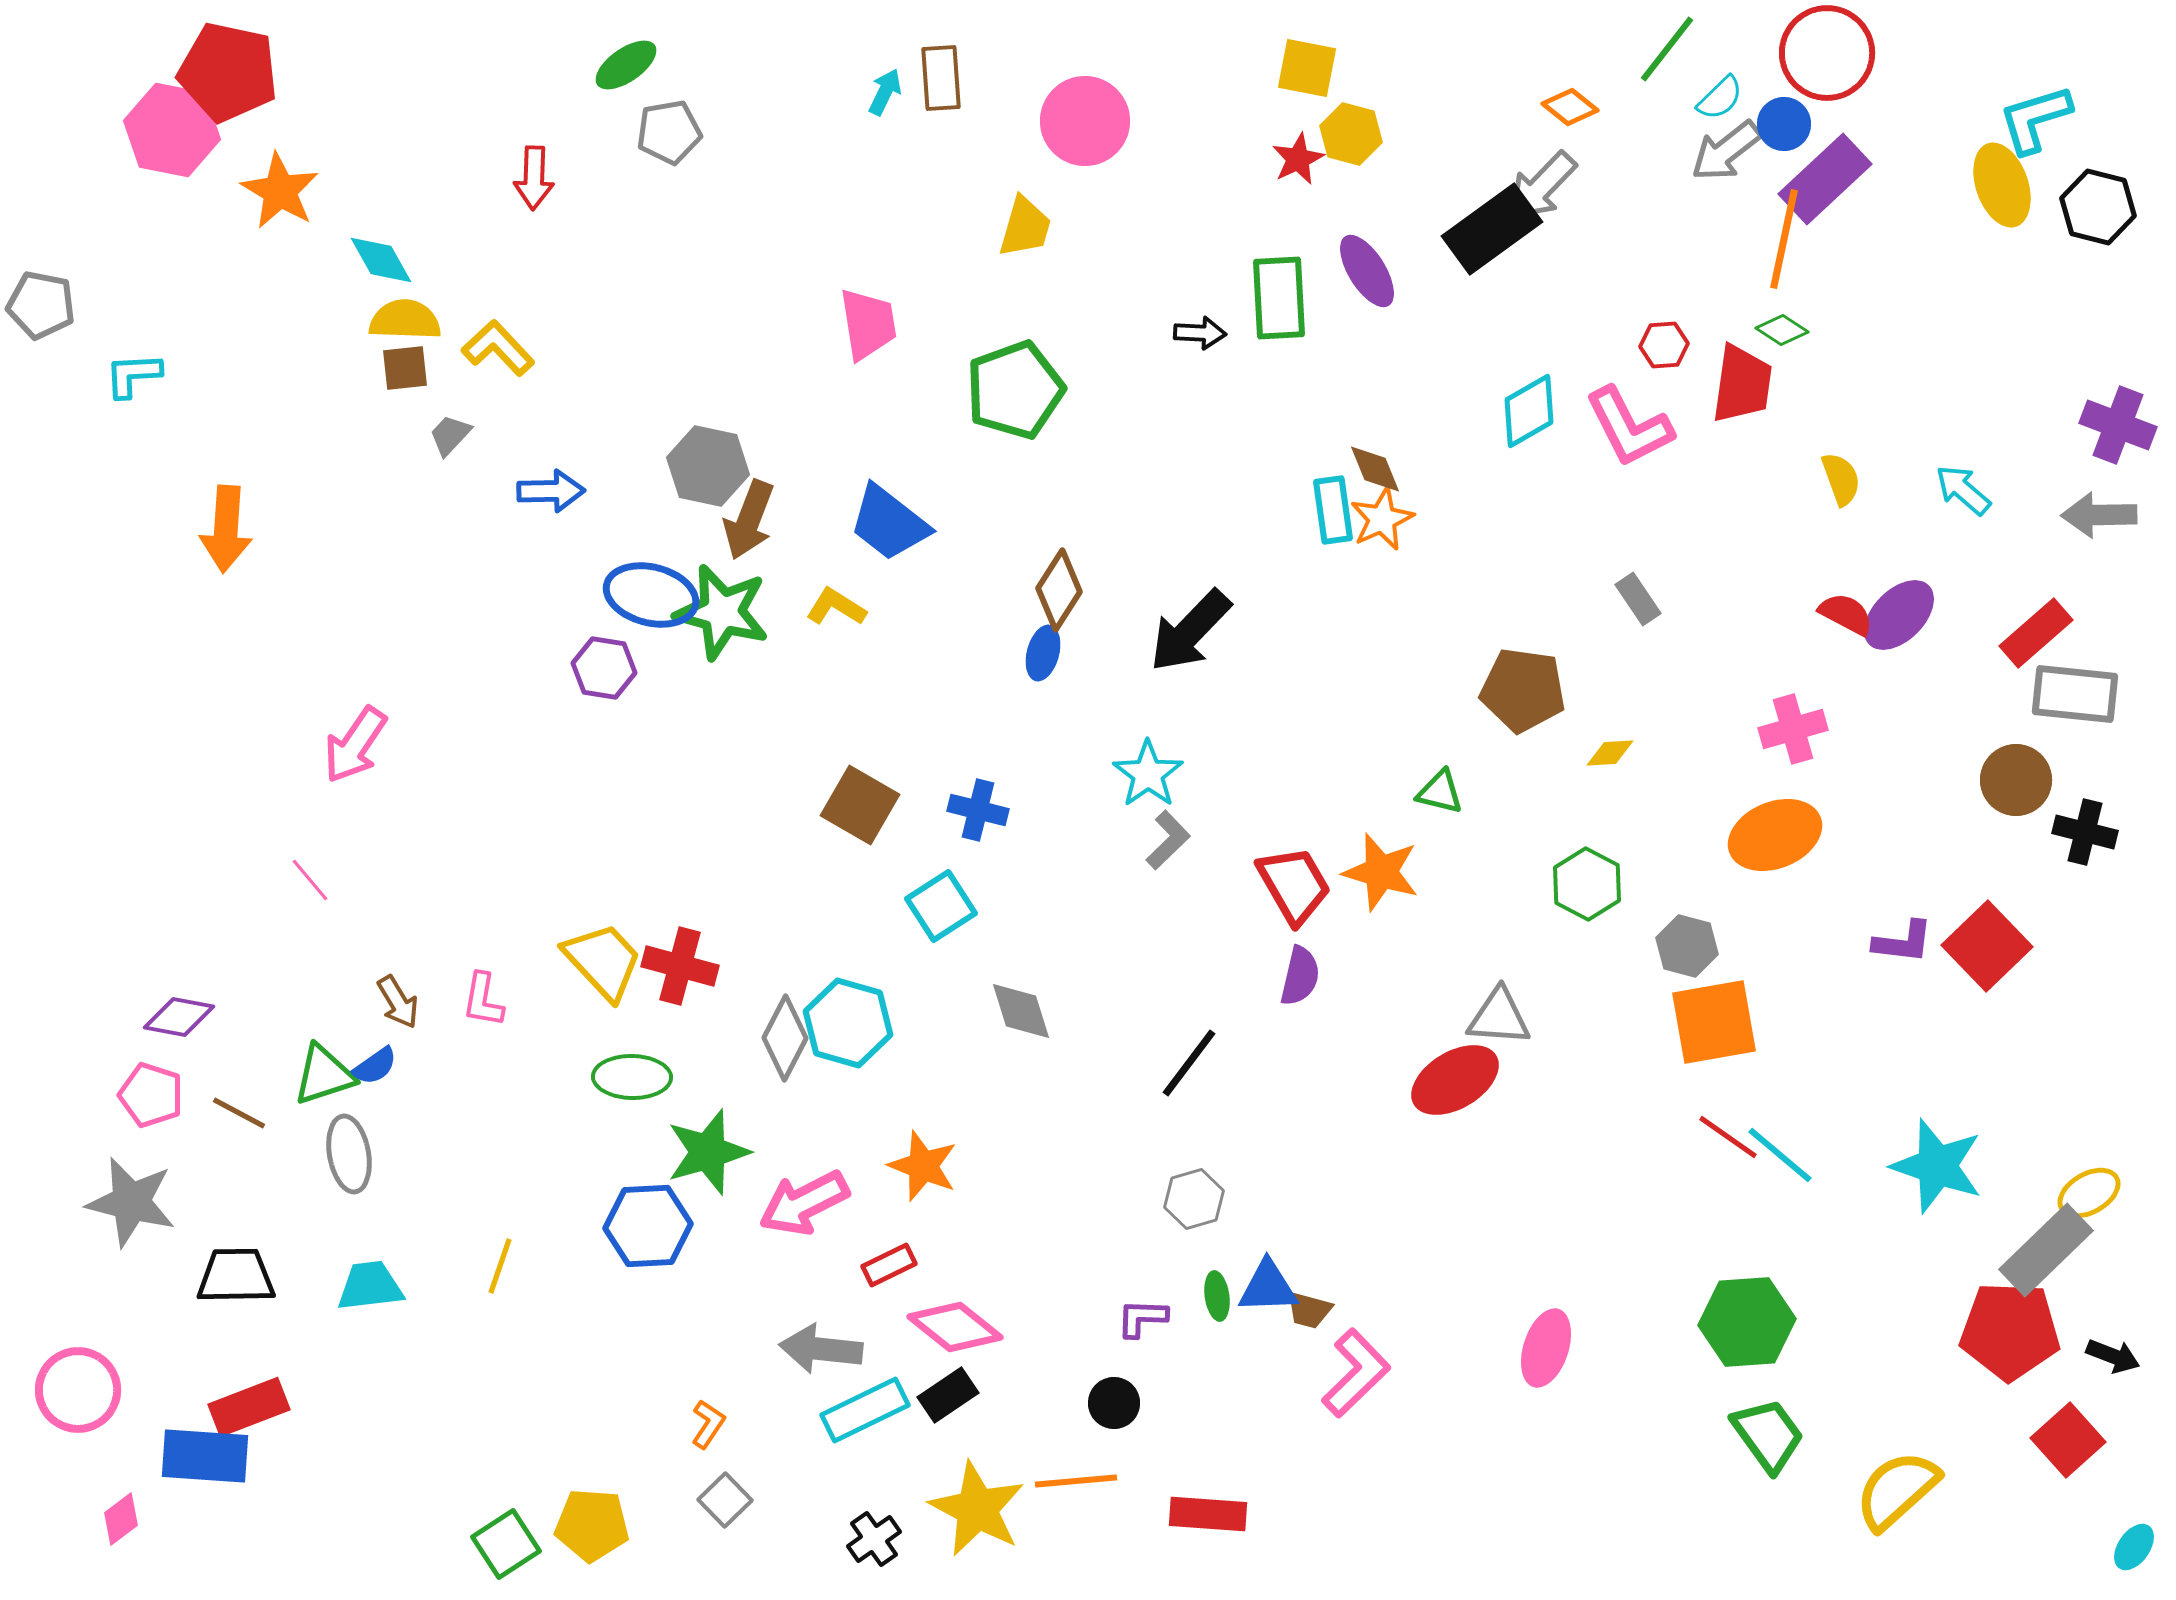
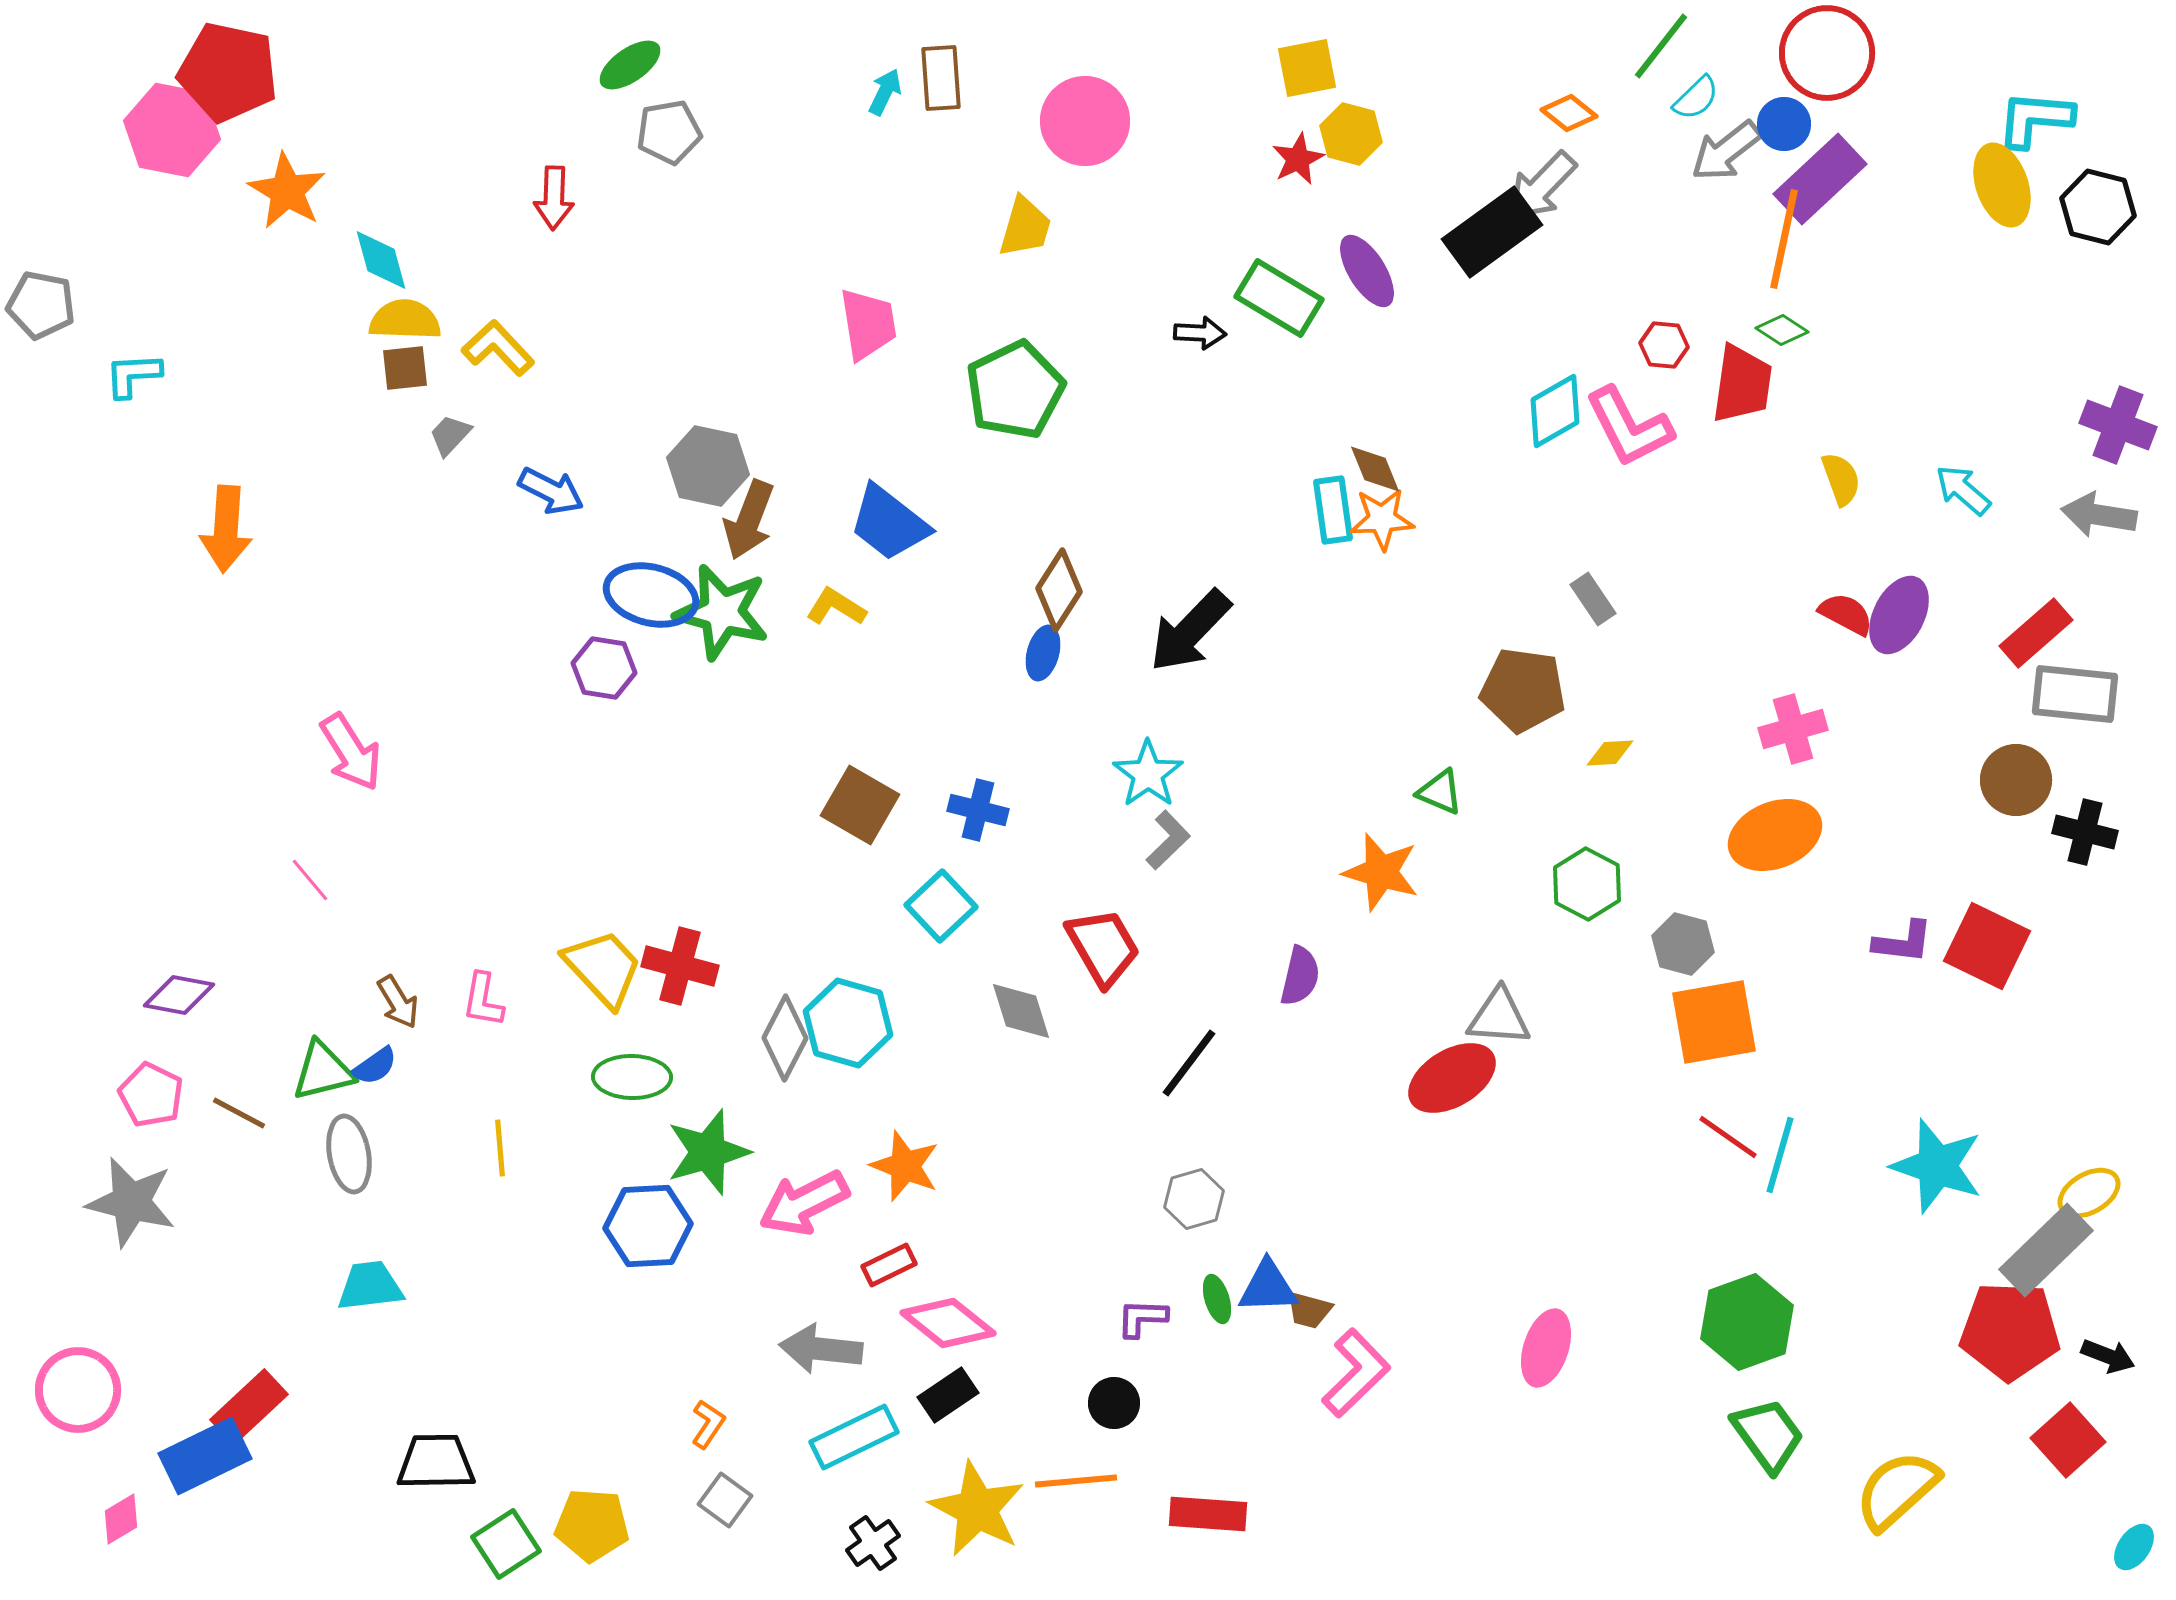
green line at (1667, 49): moved 6 px left, 3 px up
green ellipse at (626, 65): moved 4 px right
yellow square at (1307, 68): rotated 22 degrees counterclockwise
cyan semicircle at (1720, 98): moved 24 px left
orange diamond at (1570, 107): moved 1 px left, 6 px down
cyan L-shape at (2035, 119): rotated 22 degrees clockwise
red arrow at (534, 178): moved 20 px right, 20 px down
purple rectangle at (1825, 179): moved 5 px left
orange star at (280, 191): moved 7 px right
black rectangle at (1492, 229): moved 3 px down
cyan diamond at (381, 260): rotated 14 degrees clockwise
green rectangle at (1279, 298): rotated 56 degrees counterclockwise
red hexagon at (1664, 345): rotated 9 degrees clockwise
green pentagon at (1015, 390): rotated 6 degrees counterclockwise
cyan diamond at (1529, 411): moved 26 px right
blue arrow at (551, 491): rotated 28 degrees clockwise
gray arrow at (2099, 515): rotated 10 degrees clockwise
orange star at (1382, 519): rotated 22 degrees clockwise
gray rectangle at (1638, 599): moved 45 px left
purple ellipse at (1899, 615): rotated 18 degrees counterclockwise
pink arrow at (355, 745): moved 4 px left, 7 px down; rotated 66 degrees counterclockwise
green triangle at (1440, 792): rotated 9 degrees clockwise
red trapezoid at (1294, 885): moved 191 px left, 62 px down
cyan square at (941, 906): rotated 10 degrees counterclockwise
gray hexagon at (1687, 946): moved 4 px left, 2 px up
red square at (1987, 946): rotated 20 degrees counterclockwise
yellow trapezoid at (603, 961): moved 7 px down
purple diamond at (179, 1017): moved 22 px up
green triangle at (324, 1075): moved 1 px left, 4 px up; rotated 4 degrees clockwise
red ellipse at (1455, 1080): moved 3 px left, 2 px up
pink pentagon at (151, 1095): rotated 8 degrees clockwise
cyan line at (1780, 1155): rotated 66 degrees clockwise
orange star at (923, 1166): moved 18 px left
yellow line at (500, 1266): moved 118 px up; rotated 24 degrees counterclockwise
black trapezoid at (236, 1276): moved 200 px right, 186 px down
green ellipse at (1217, 1296): moved 3 px down; rotated 9 degrees counterclockwise
green hexagon at (1747, 1322): rotated 16 degrees counterclockwise
pink diamond at (955, 1327): moved 7 px left, 4 px up
black arrow at (2113, 1356): moved 5 px left
red rectangle at (249, 1407): rotated 22 degrees counterclockwise
cyan rectangle at (865, 1410): moved 11 px left, 27 px down
blue rectangle at (205, 1456): rotated 30 degrees counterclockwise
gray square at (725, 1500): rotated 10 degrees counterclockwise
pink diamond at (121, 1519): rotated 6 degrees clockwise
black cross at (874, 1539): moved 1 px left, 4 px down
